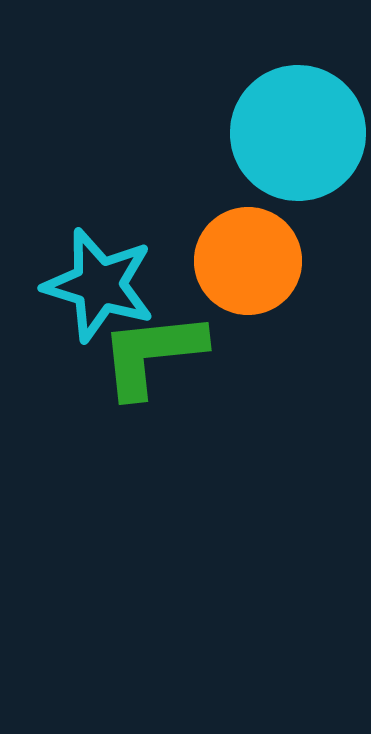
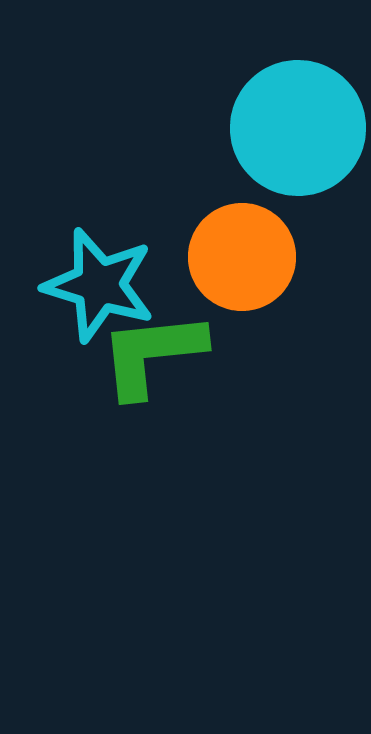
cyan circle: moved 5 px up
orange circle: moved 6 px left, 4 px up
